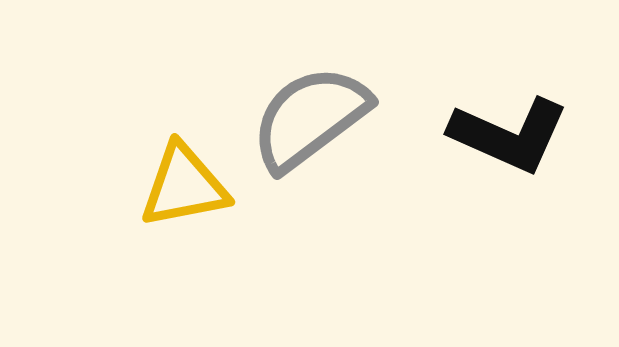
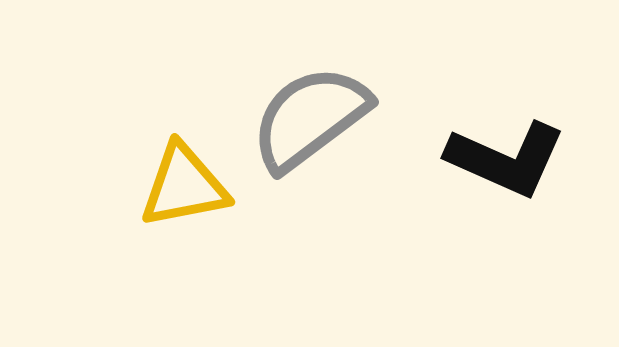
black L-shape: moved 3 px left, 24 px down
